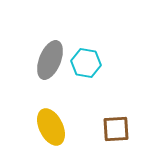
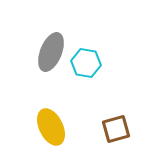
gray ellipse: moved 1 px right, 8 px up
brown square: rotated 12 degrees counterclockwise
